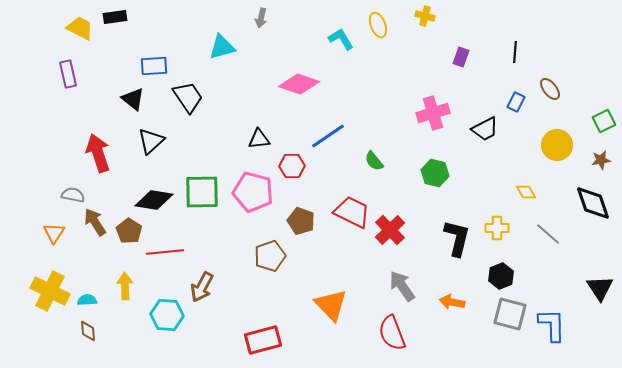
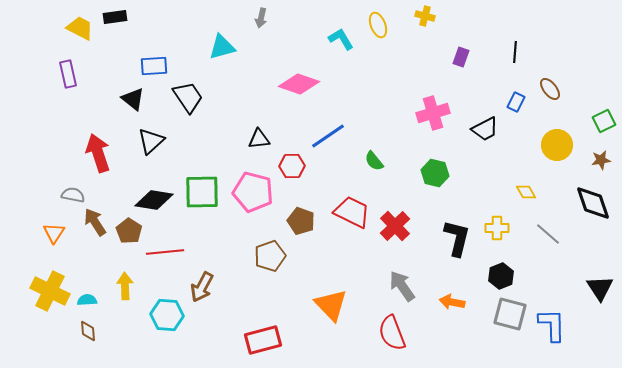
red cross at (390, 230): moved 5 px right, 4 px up
